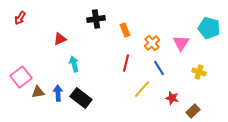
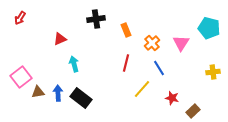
orange rectangle: moved 1 px right
yellow cross: moved 14 px right; rotated 24 degrees counterclockwise
